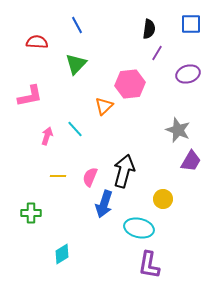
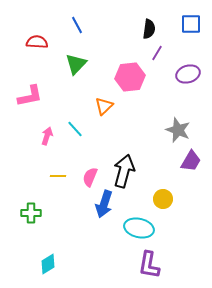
pink hexagon: moved 7 px up
cyan diamond: moved 14 px left, 10 px down
